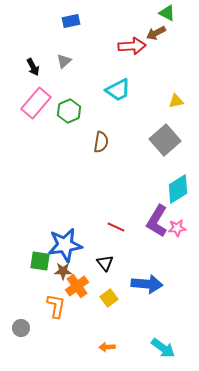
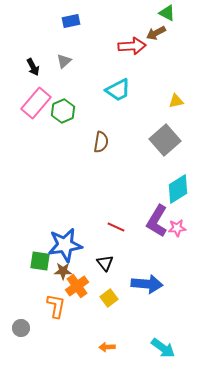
green hexagon: moved 6 px left
